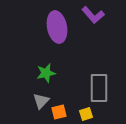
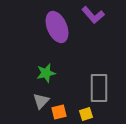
purple ellipse: rotated 12 degrees counterclockwise
